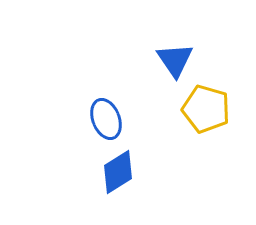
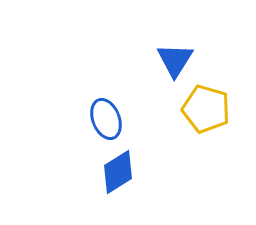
blue triangle: rotated 6 degrees clockwise
